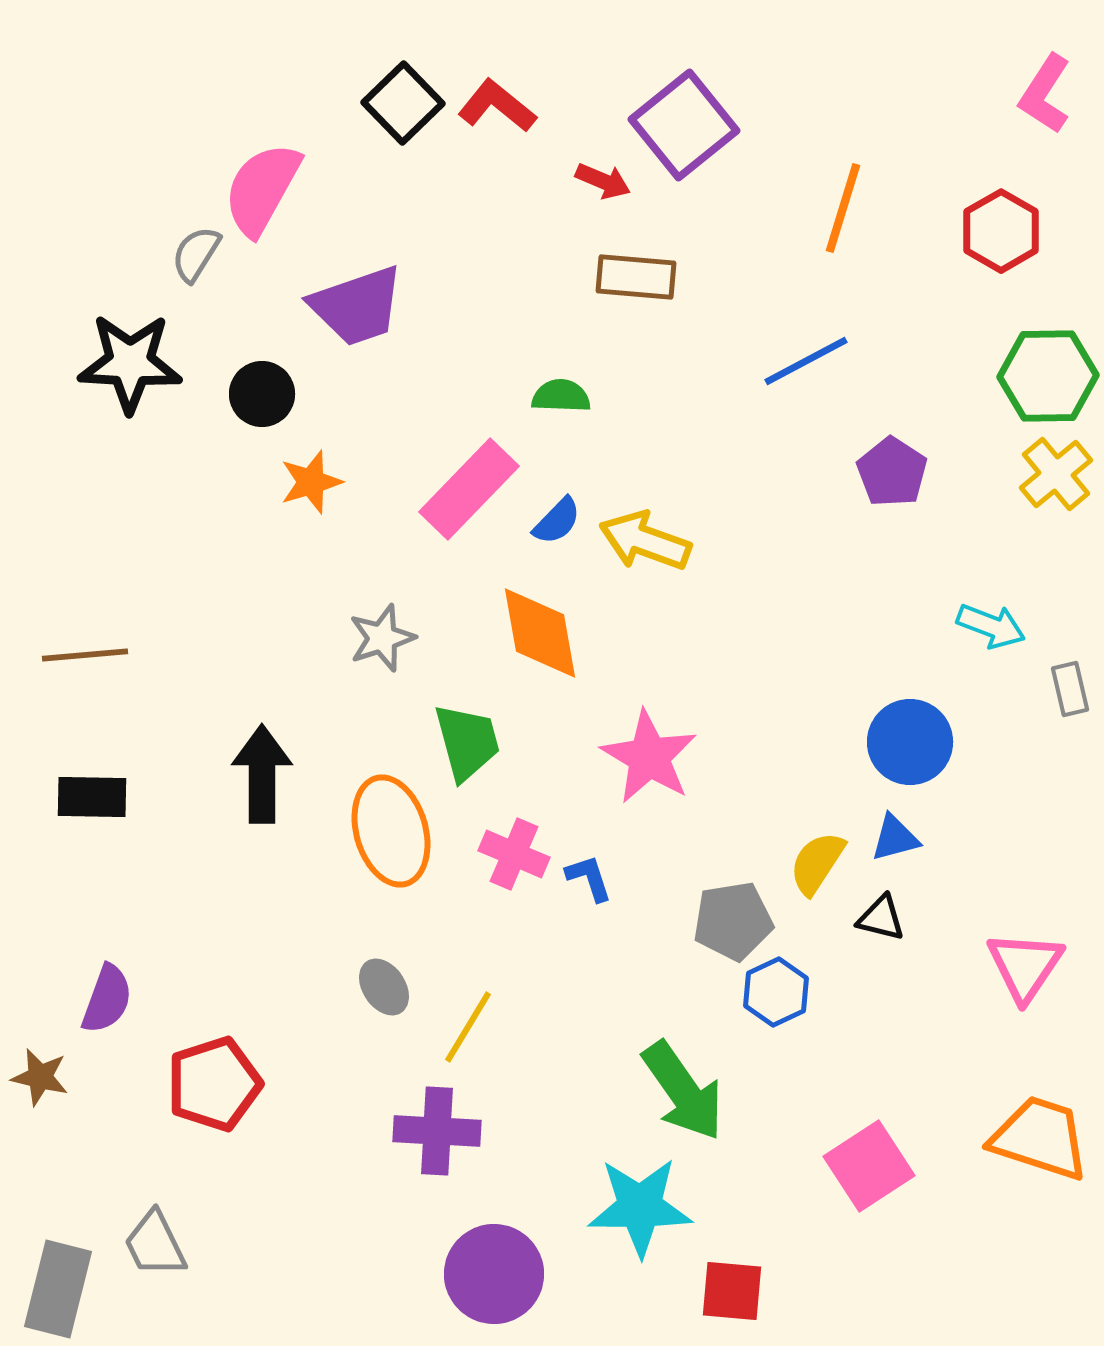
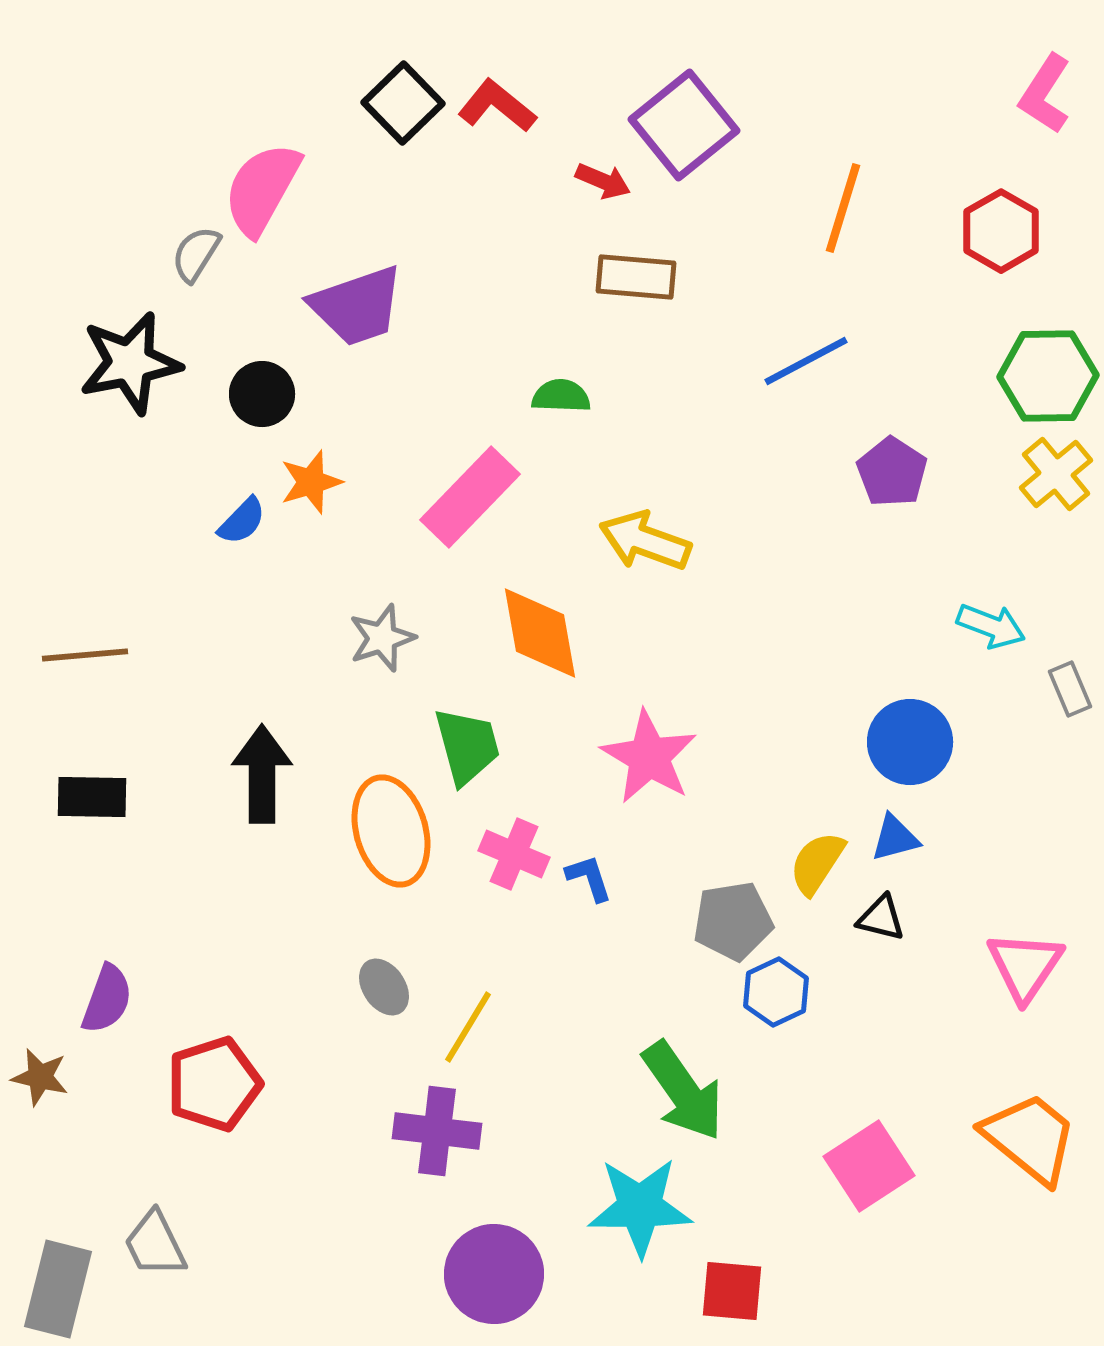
black star at (130, 363): rotated 14 degrees counterclockwise
pink rectangle at (469, 489): moved 1 px right, 8 px down
blue semicircle at (557, 521): moved 315 px left
gray rectangle at (1070, 689): rotated 10 degrees counterclockwise
green trapezoid at (467, 742): moved 4 px down
purple cross at (437, 1131): rotated 4 degrees clockwise
orange trapezoid at (1040, 1138): moved 10 px left; rotated 21 degrees clockwise
